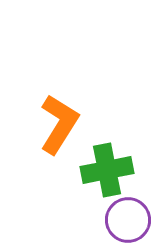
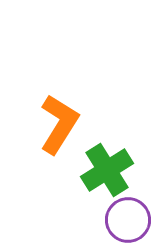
green cross: rotated 21 degrees counterclockwise
